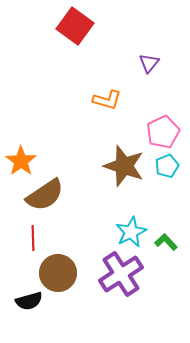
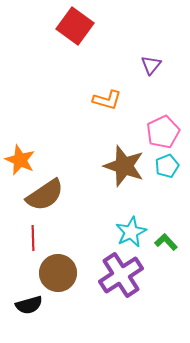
purple triangle: moved 2 px right, 2 px down
orange star: moved 1 px left, 1 px up; rotated 12 degrees counterclockwise
purple cross: moved 1 px down
black semicircle: moved 4 px down
